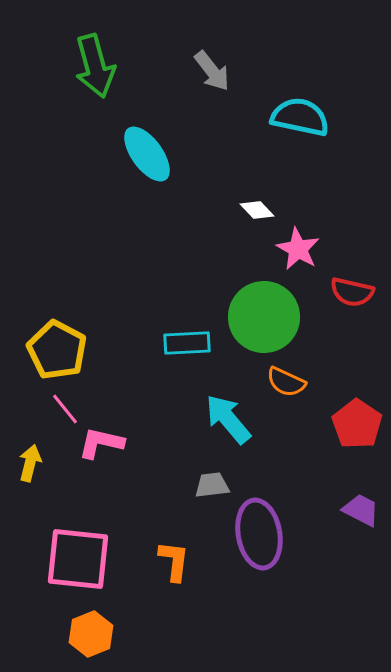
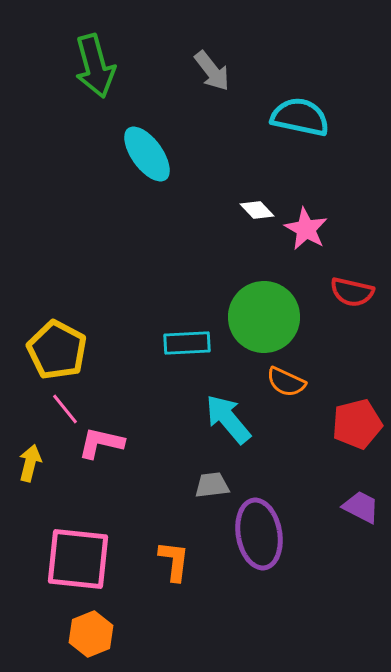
pink star: moved 8 px right, 20 px up
red pentagon: rotated 24 degrees clockwise
purple trapezoid: moved 3 px up
